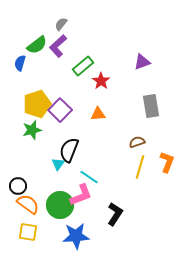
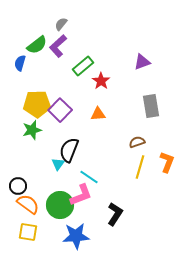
yellow pentagon: rotated 16 degrees clockwise
